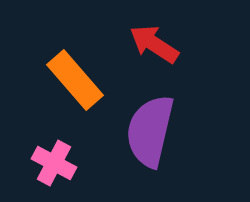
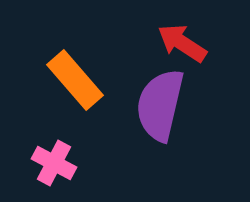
red arrow: moved 28 px right, 1 px up
purple semicircle: moved 10 px right, 26 px up
